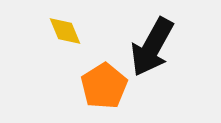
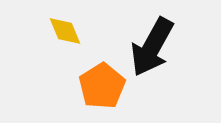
orange pentagon: moved 2 px left
